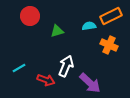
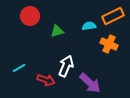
orange rectangle: moved 2 px right
orange cross: moved 1 px up
